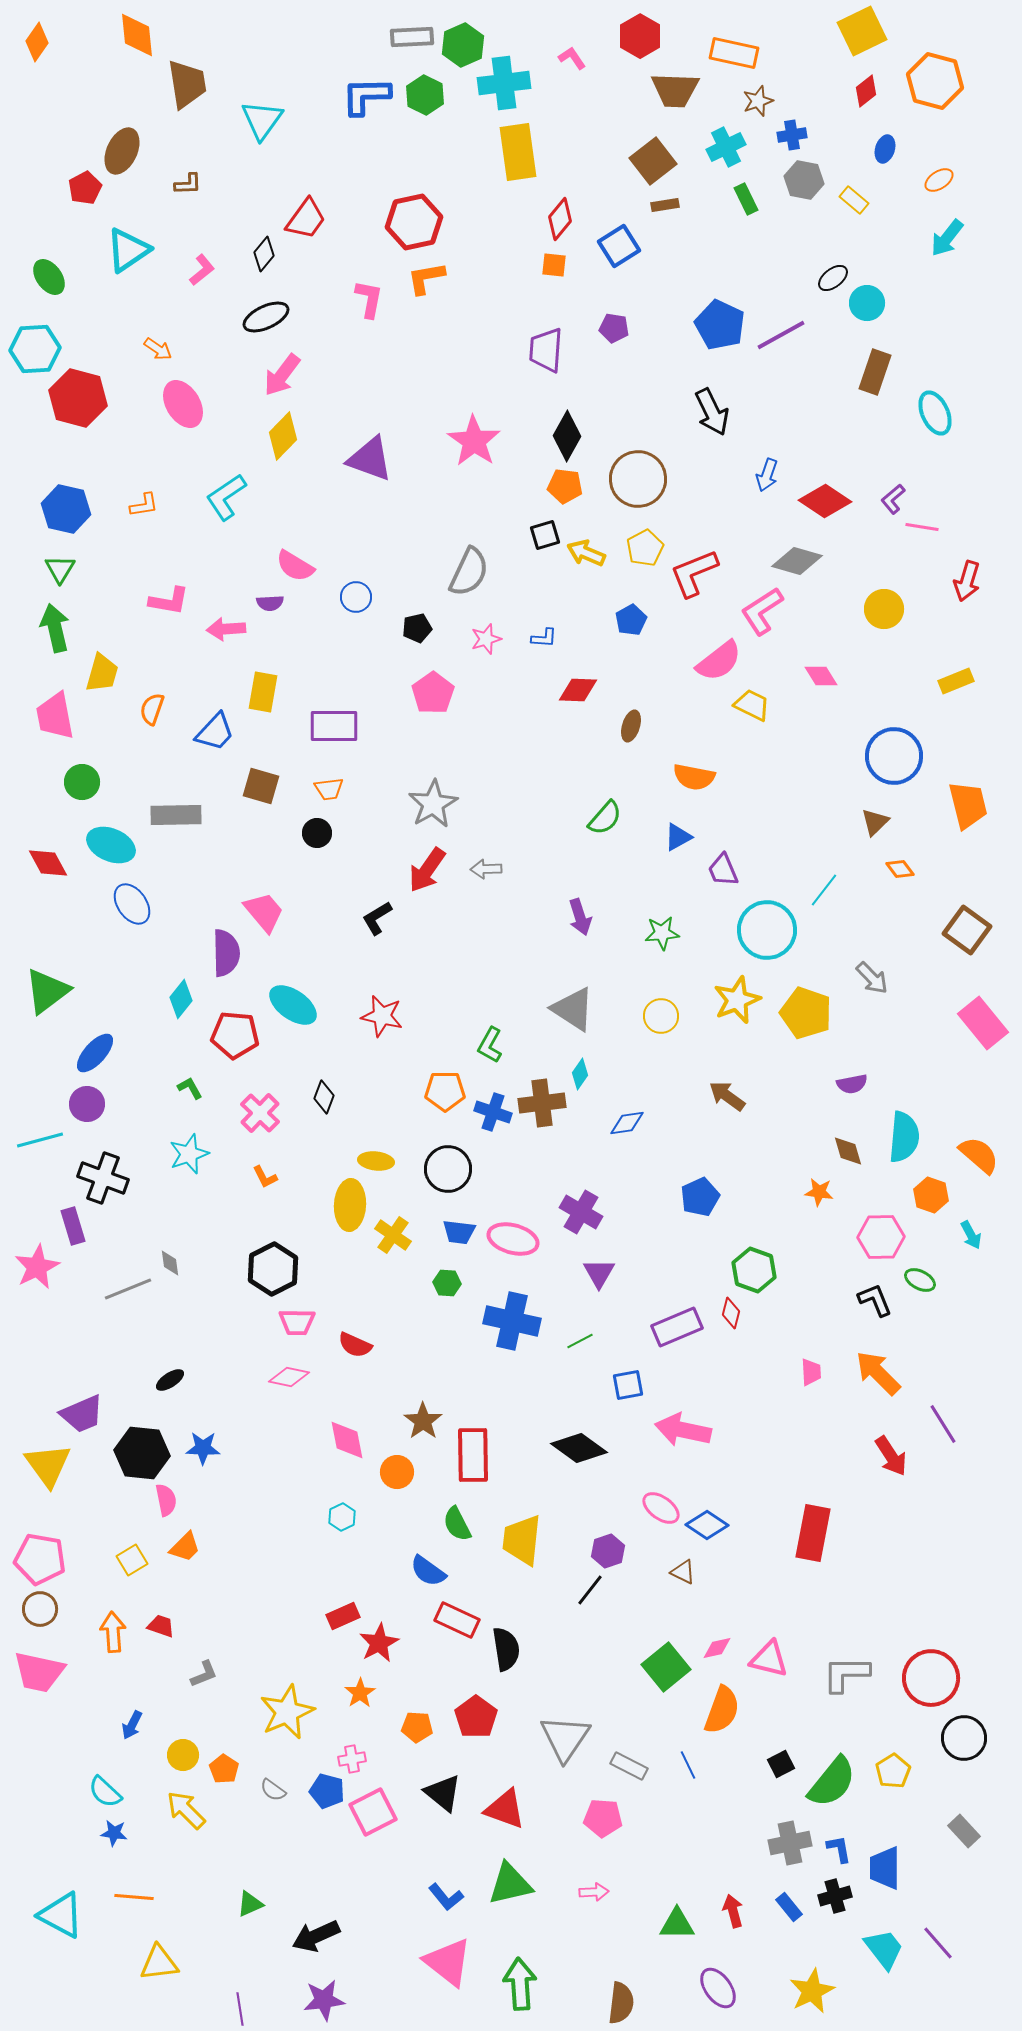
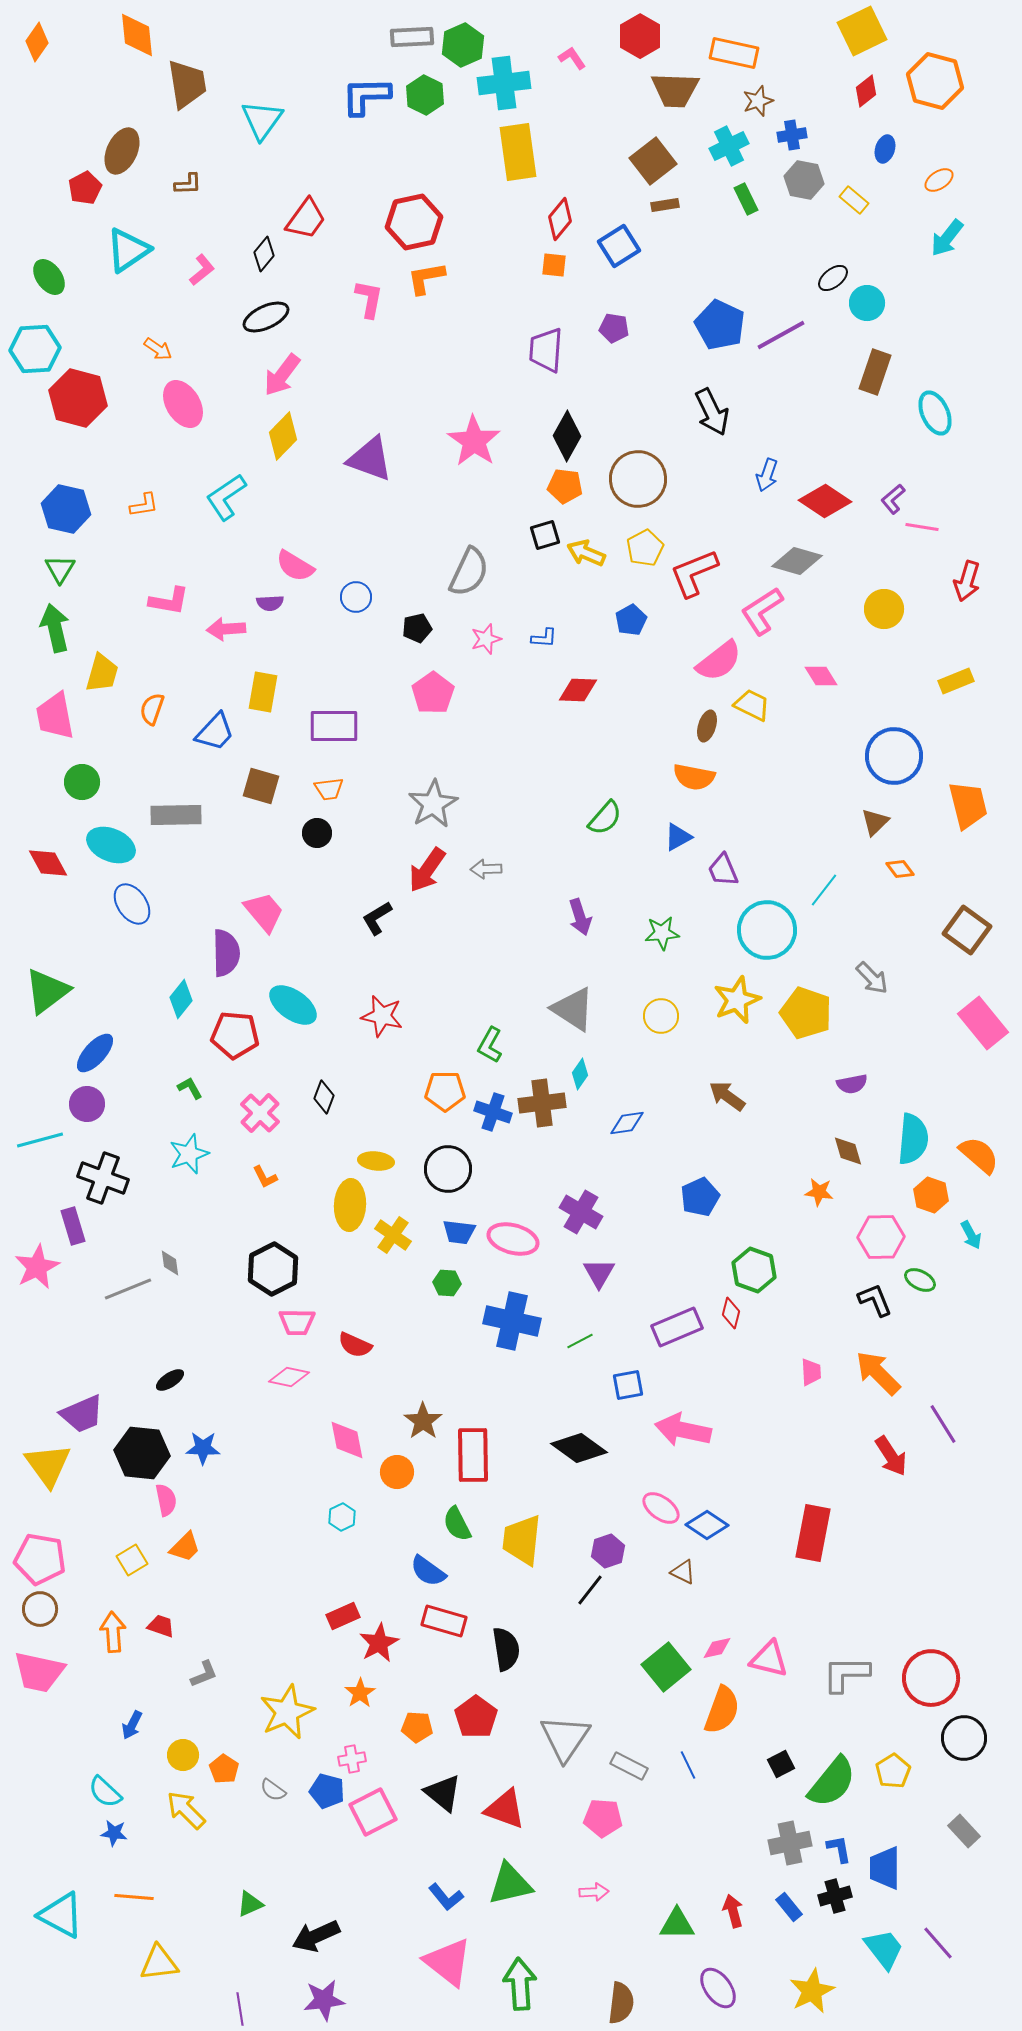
cyan cross at (726, 147): moved 3 px right, 1 px up
brown ellipse at (631, 726): moved 76 px right
cyan semicircle at (904, 1137): moved 9 px right, 2 px down
red rectangle at (457, 1620): moved 13 px left, 1 px down; rotated 9 degrees counterclockwise
